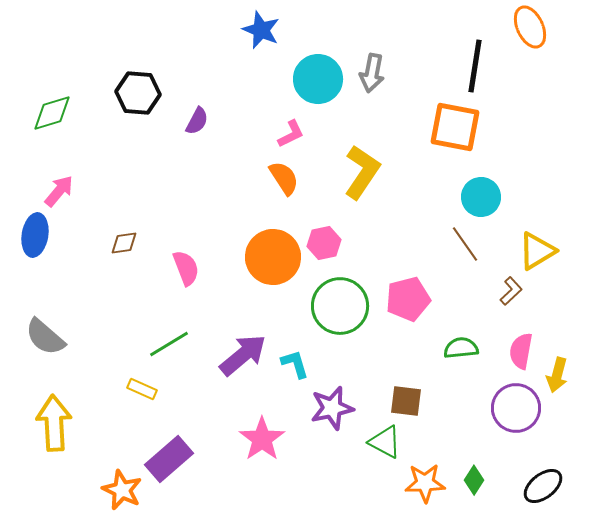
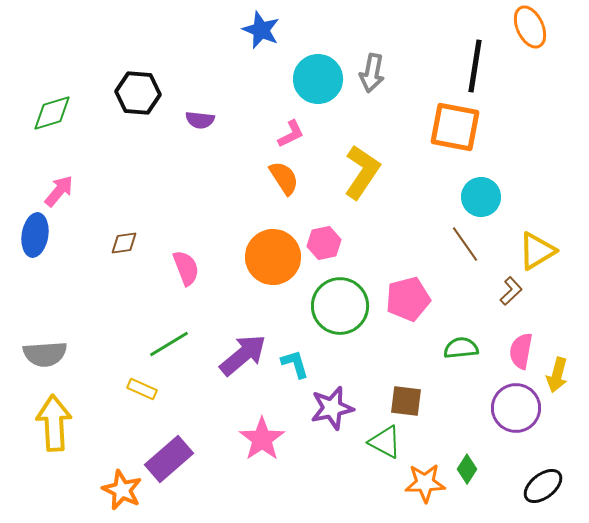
purple semicircle at (197, 121): moved 3 px right, 1 px up; rotated 68 degrees clockwise
gray semicircle at (45, 337): moved 17 px down; rotated 45 degrees counterclockwise
green diamond at (474, 480): moved 7 px left, 11 px up
